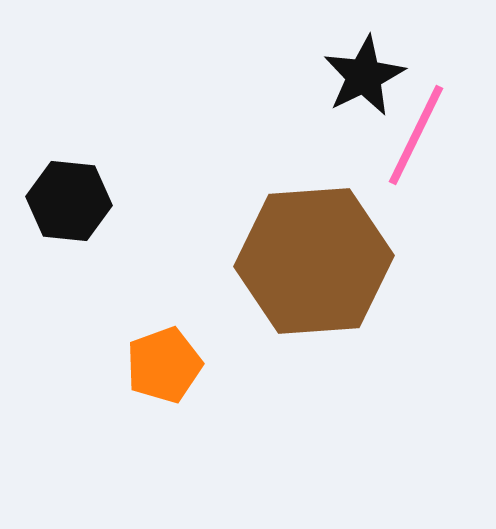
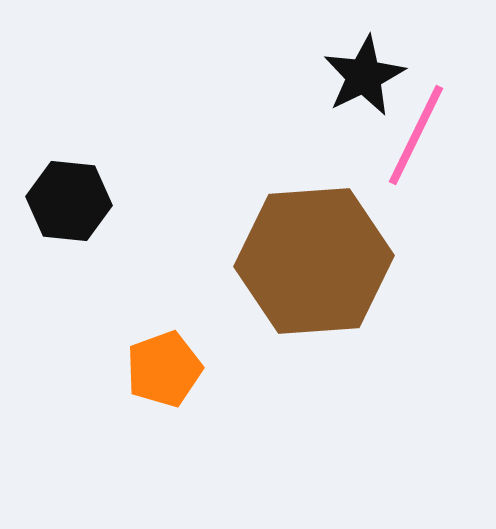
orange pentagon: moved 4 px down
